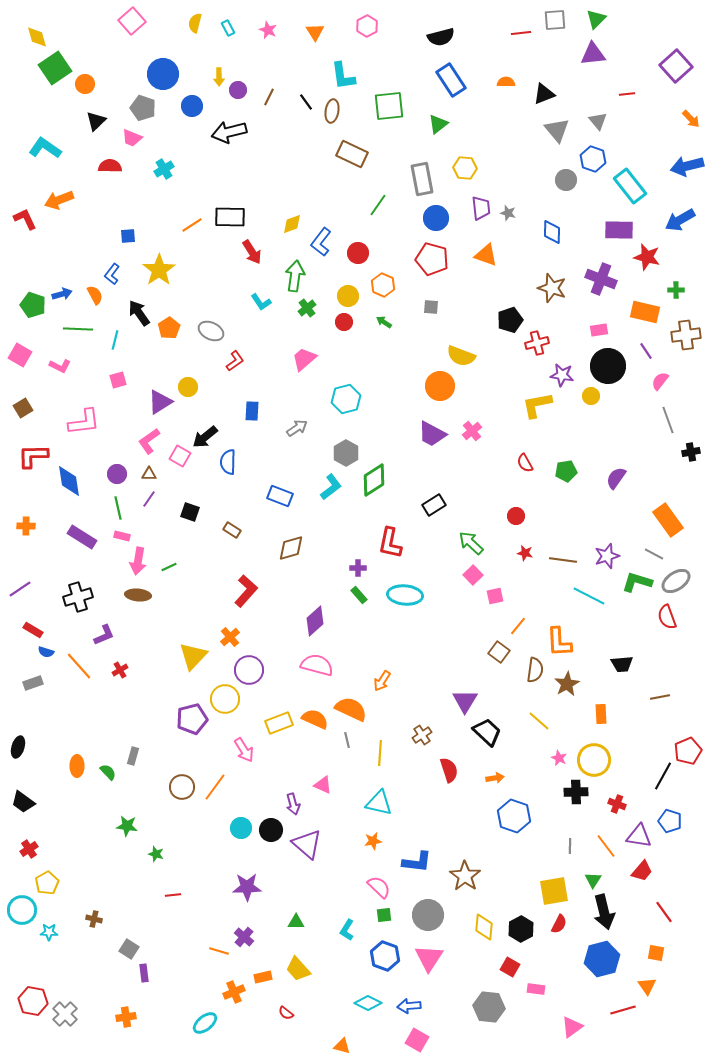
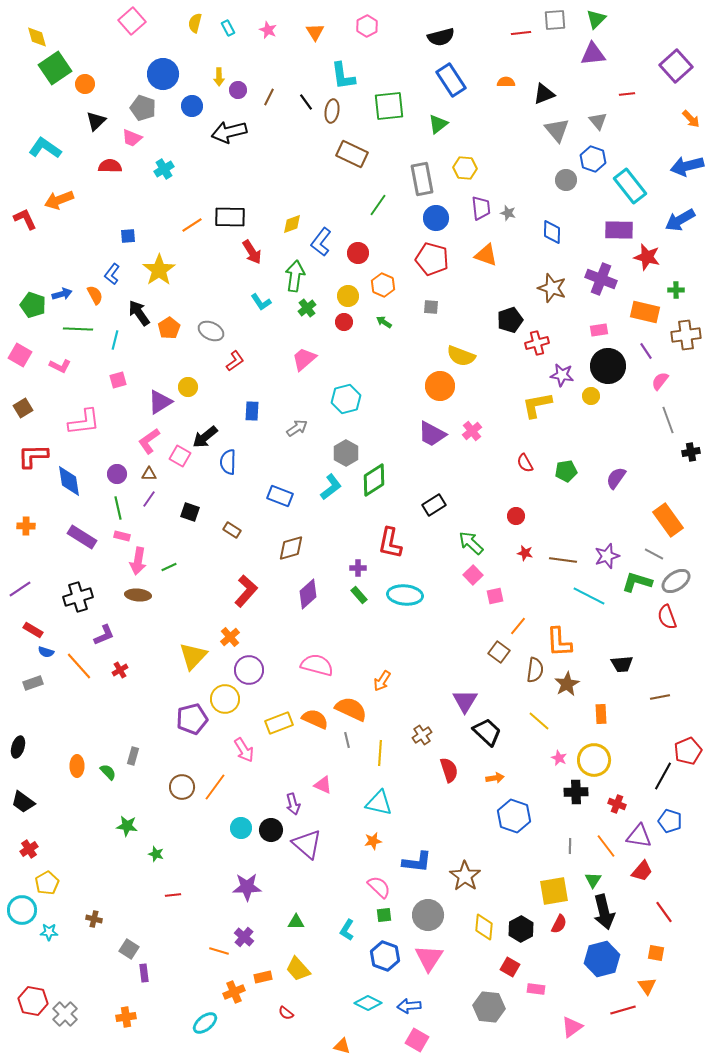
purple diamond at (315, 621): moved 7 px left, 27 px up
